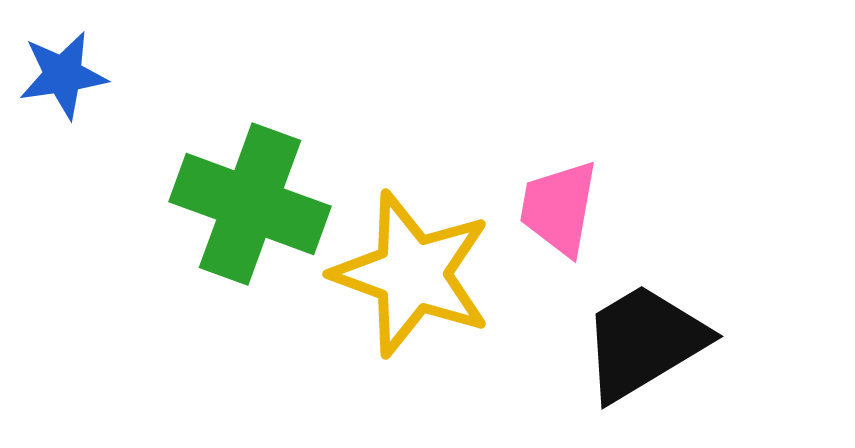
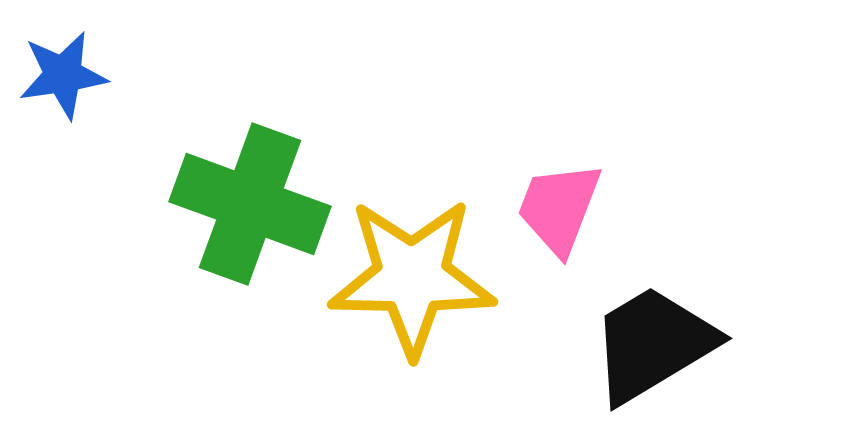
pink trapezoid: rotated 11 degrees clockwise
yellow star: moved 3 px down; rotated 19 degrees counterclockwise
black trapezoid: moved 9 px right, 2 px down
